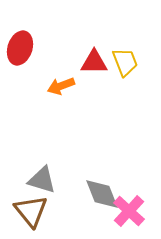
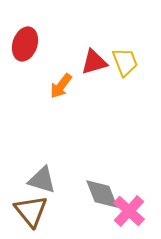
red ellipse: moved 5 px right, 4 px up
red triangle: rotated 16 degrees counterclockwise
orange arrow: rotated 32 degrees counterclockwise
